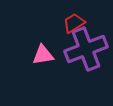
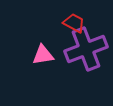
red trapezoid: rotated 60 degrees clockwise
